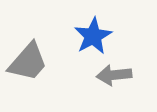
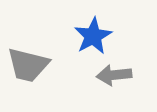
gray trapezoid: moved 3 px down; rotated 63 degrees clockwise
